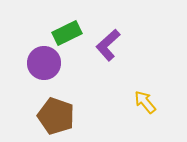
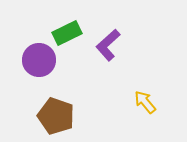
purple circle: moved 5 px left, 3 px up
